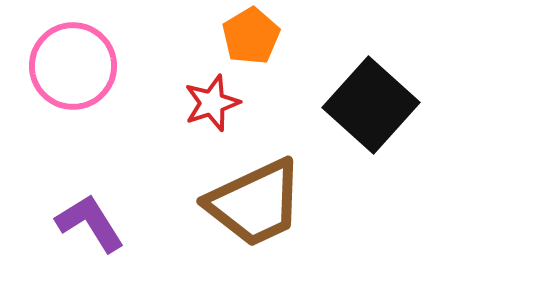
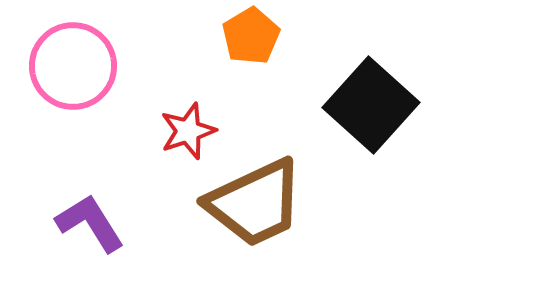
red star: moved 24 px left, 28 px down
